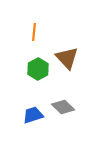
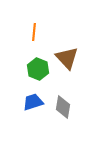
green hexagon: rotated 10 degrees counterclockwise
gray diamond: rotated 55 degrees clockwise
blue trapezoid: moved 13 px up
